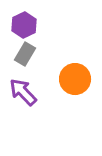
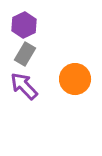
purple arrow: moved 1 px right, 6 px up
